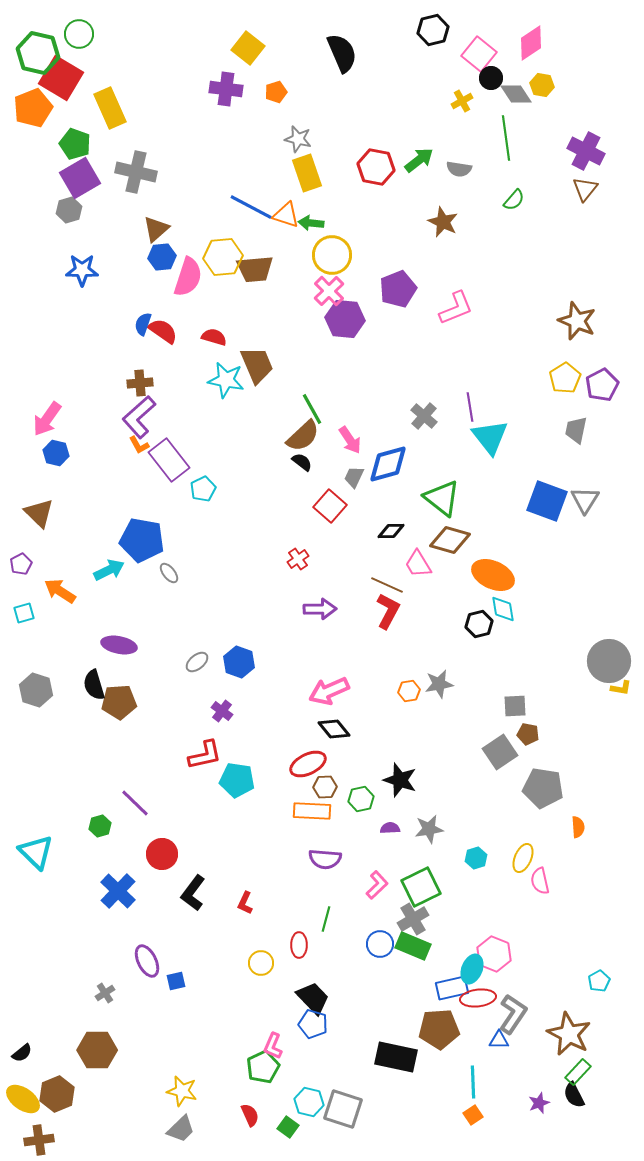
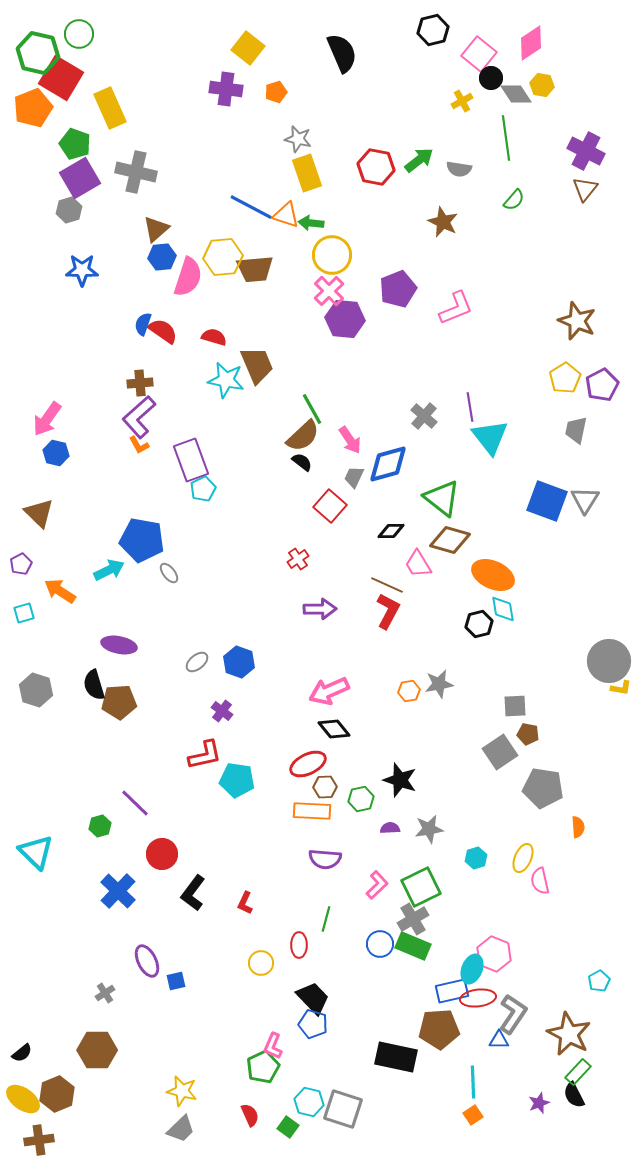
purple rectangle at (169, 460): moved 22 px right; rotated 18 degrees clockwise
blue rectangle at (452, 988): moved 3 px down
